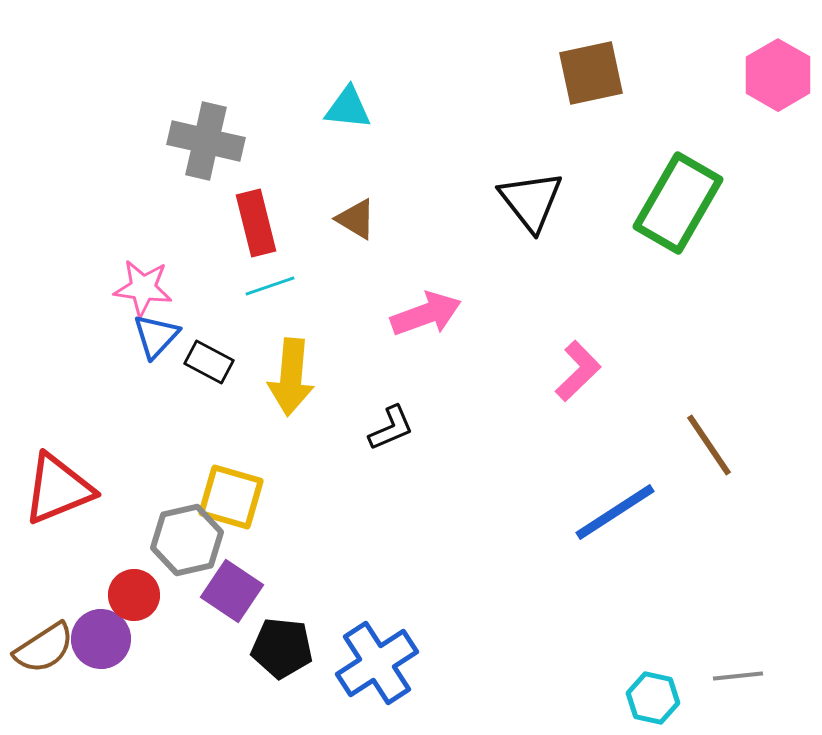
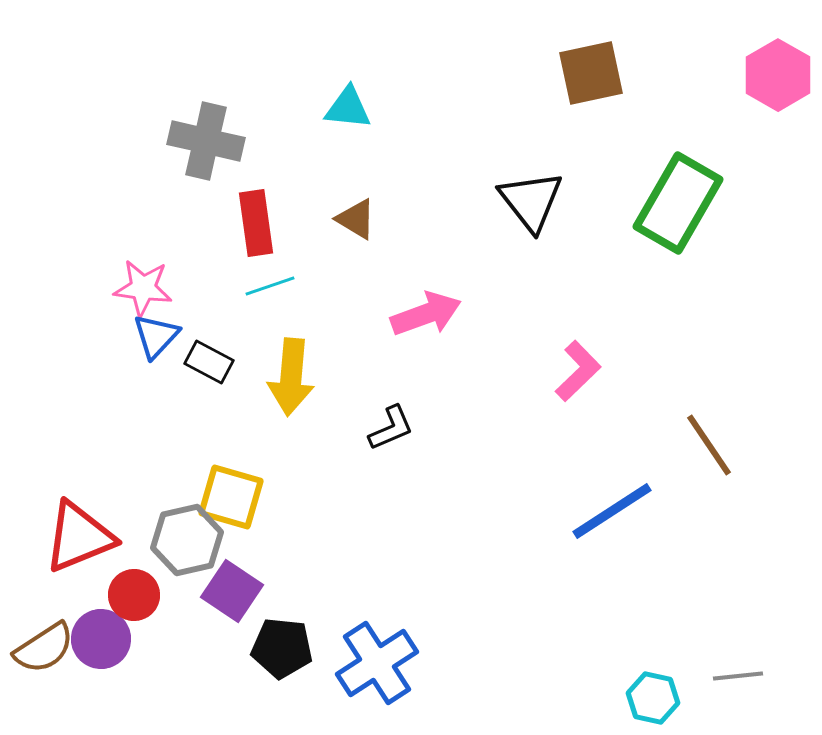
red rectangle: rotated 6 degrees clockwise
red triangle: moved 21 px right, 48 px down
blue line: moved 3 px left, 1 px up
